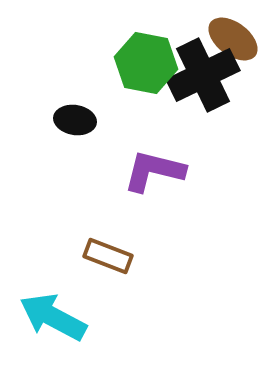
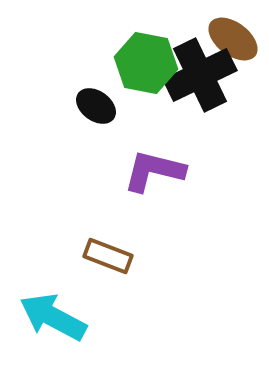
black cross: moved 3 px left
black ellipse: moved 21 px right, 14 px up; rotated 27 degrees clockwise
